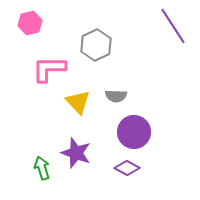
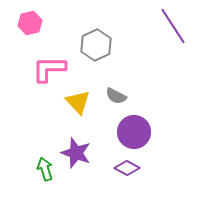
gray semicircle: rotated 25 degrees clockwise
green arrow: moved 3 px right, 1 px down
